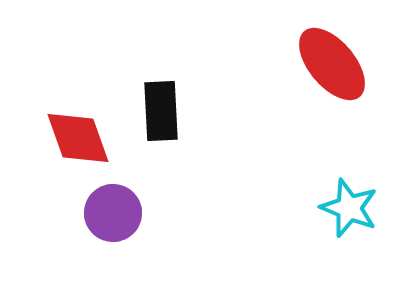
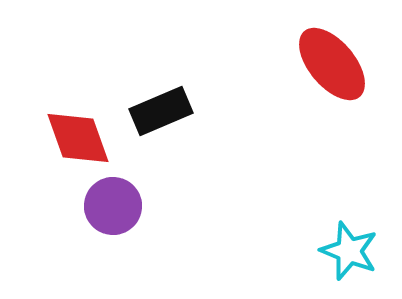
black rectangle: rotated 70 degrees clockwise
cyan star: moved 43 px down
purple circle: moved 7 px up
